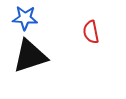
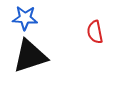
red semicircle: moved 4 px right
